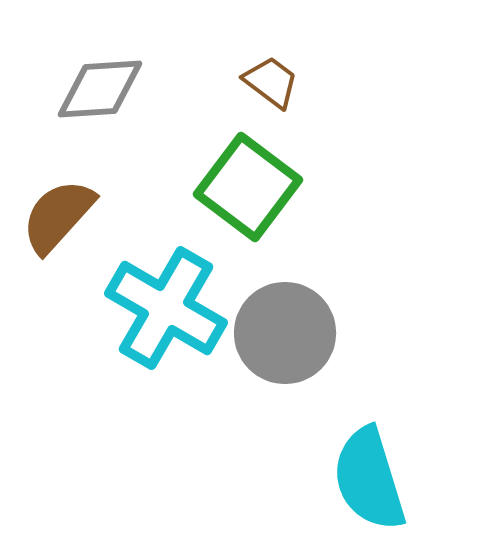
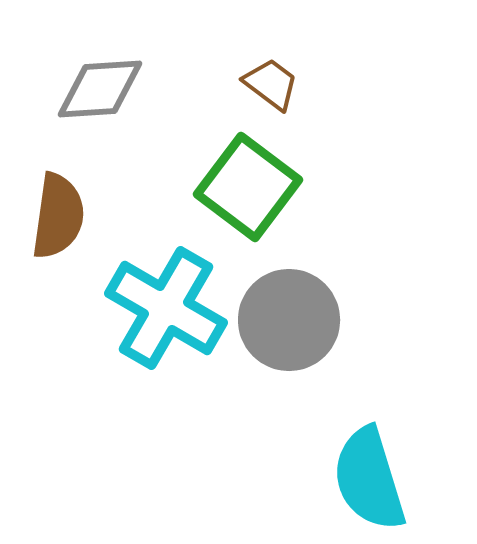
brown trapezoid: moved 2 px down
brown semicircle: rotated 146 degrees clockwise
gray circle: moved 4 px right, 13 px up
